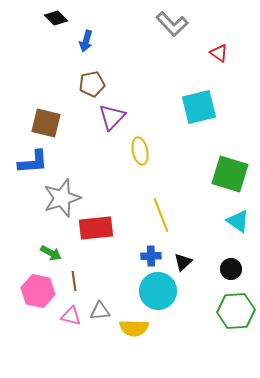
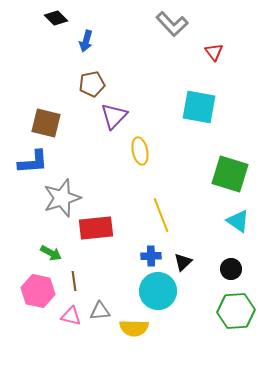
red triangle: moved 5 px left, 1 px up; rotated 18 degrees clockwise
cyan square: rotated 24 degrees clockwise
purple triangle: moved 2 px right, 1 px up
